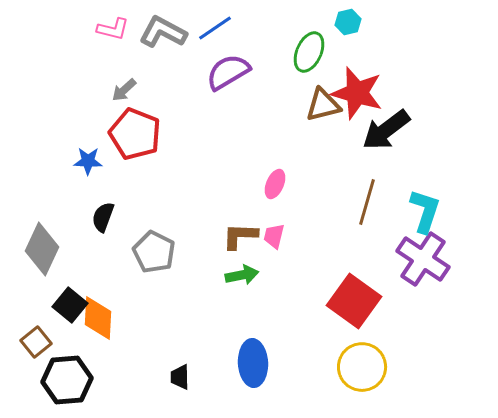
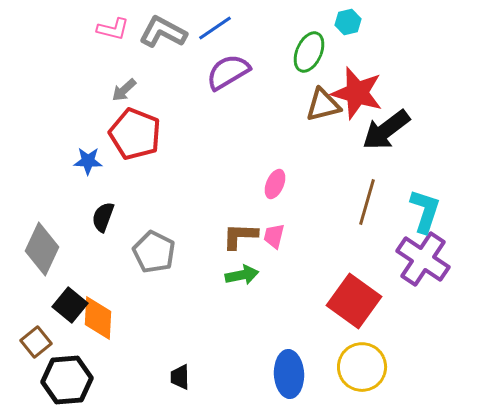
blue ellipse: moved 36 px right, 11 px down
